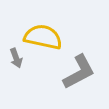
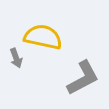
gray L-shape: moved 4 px right, 6 px down
